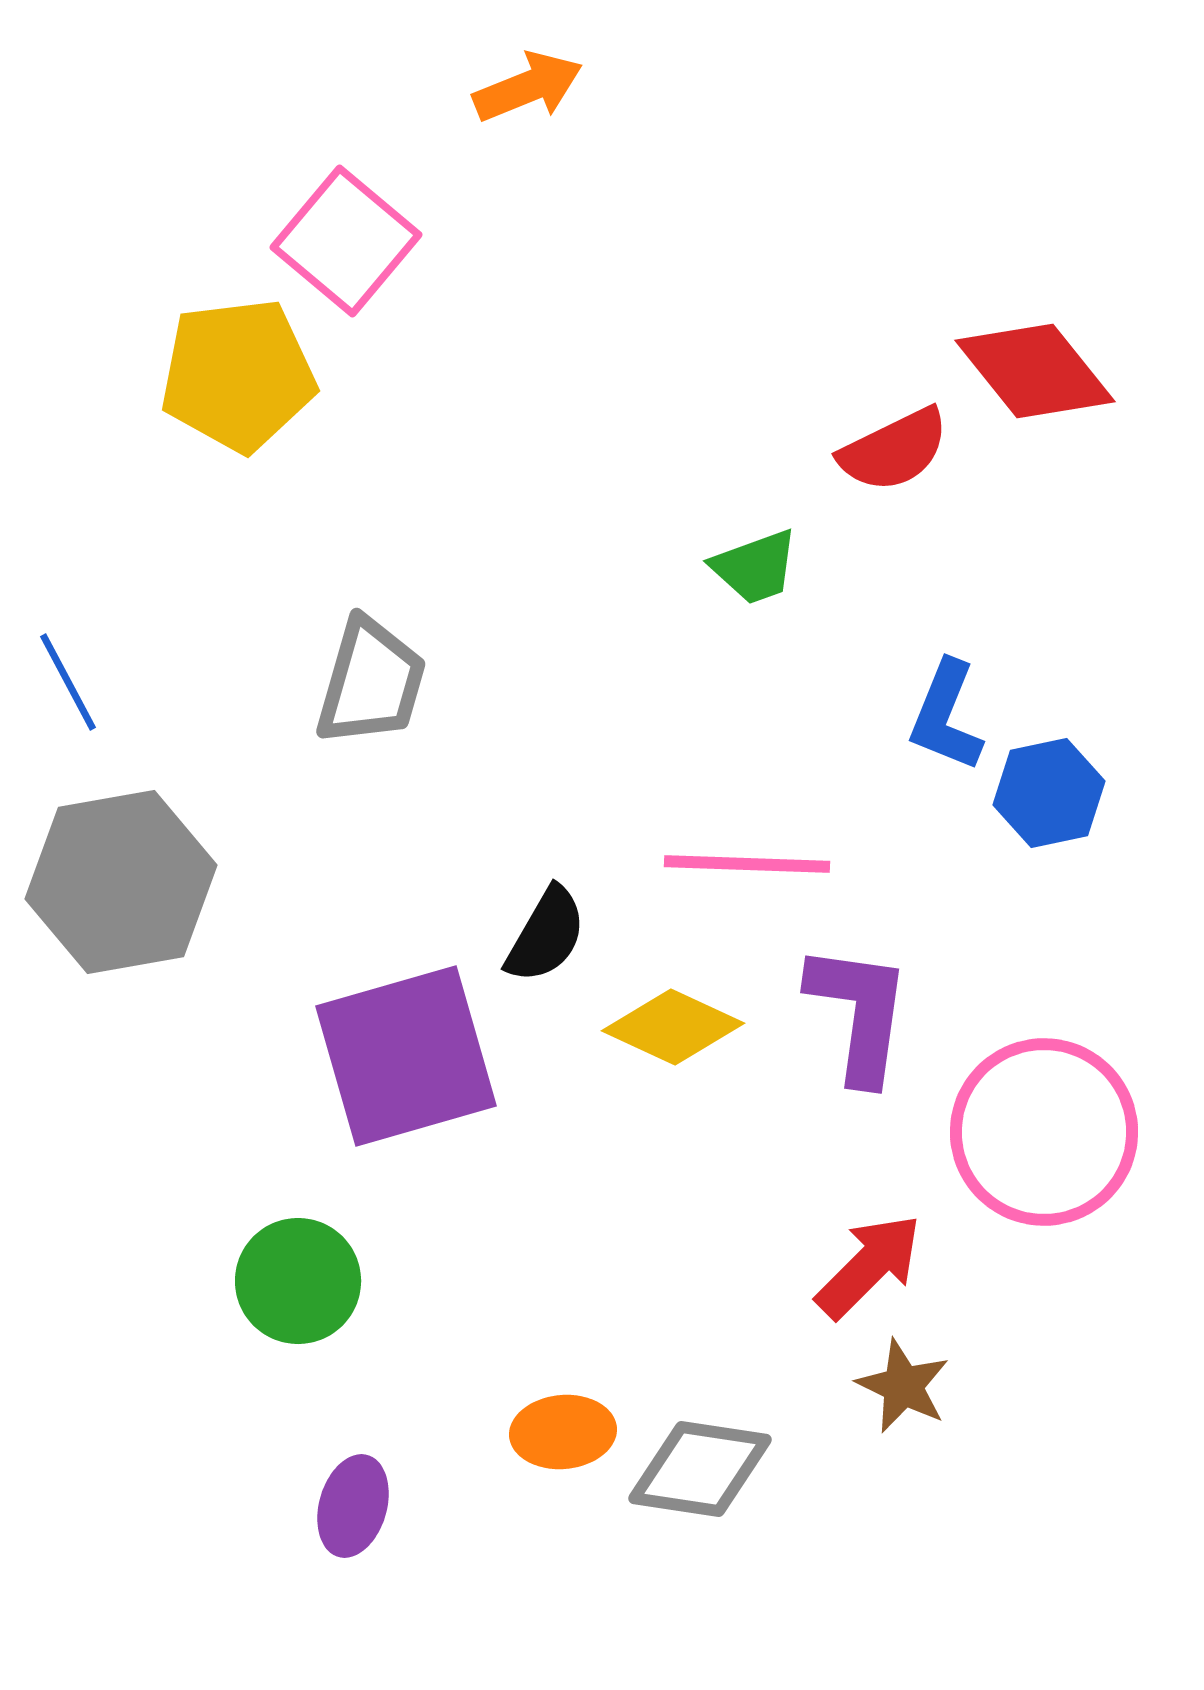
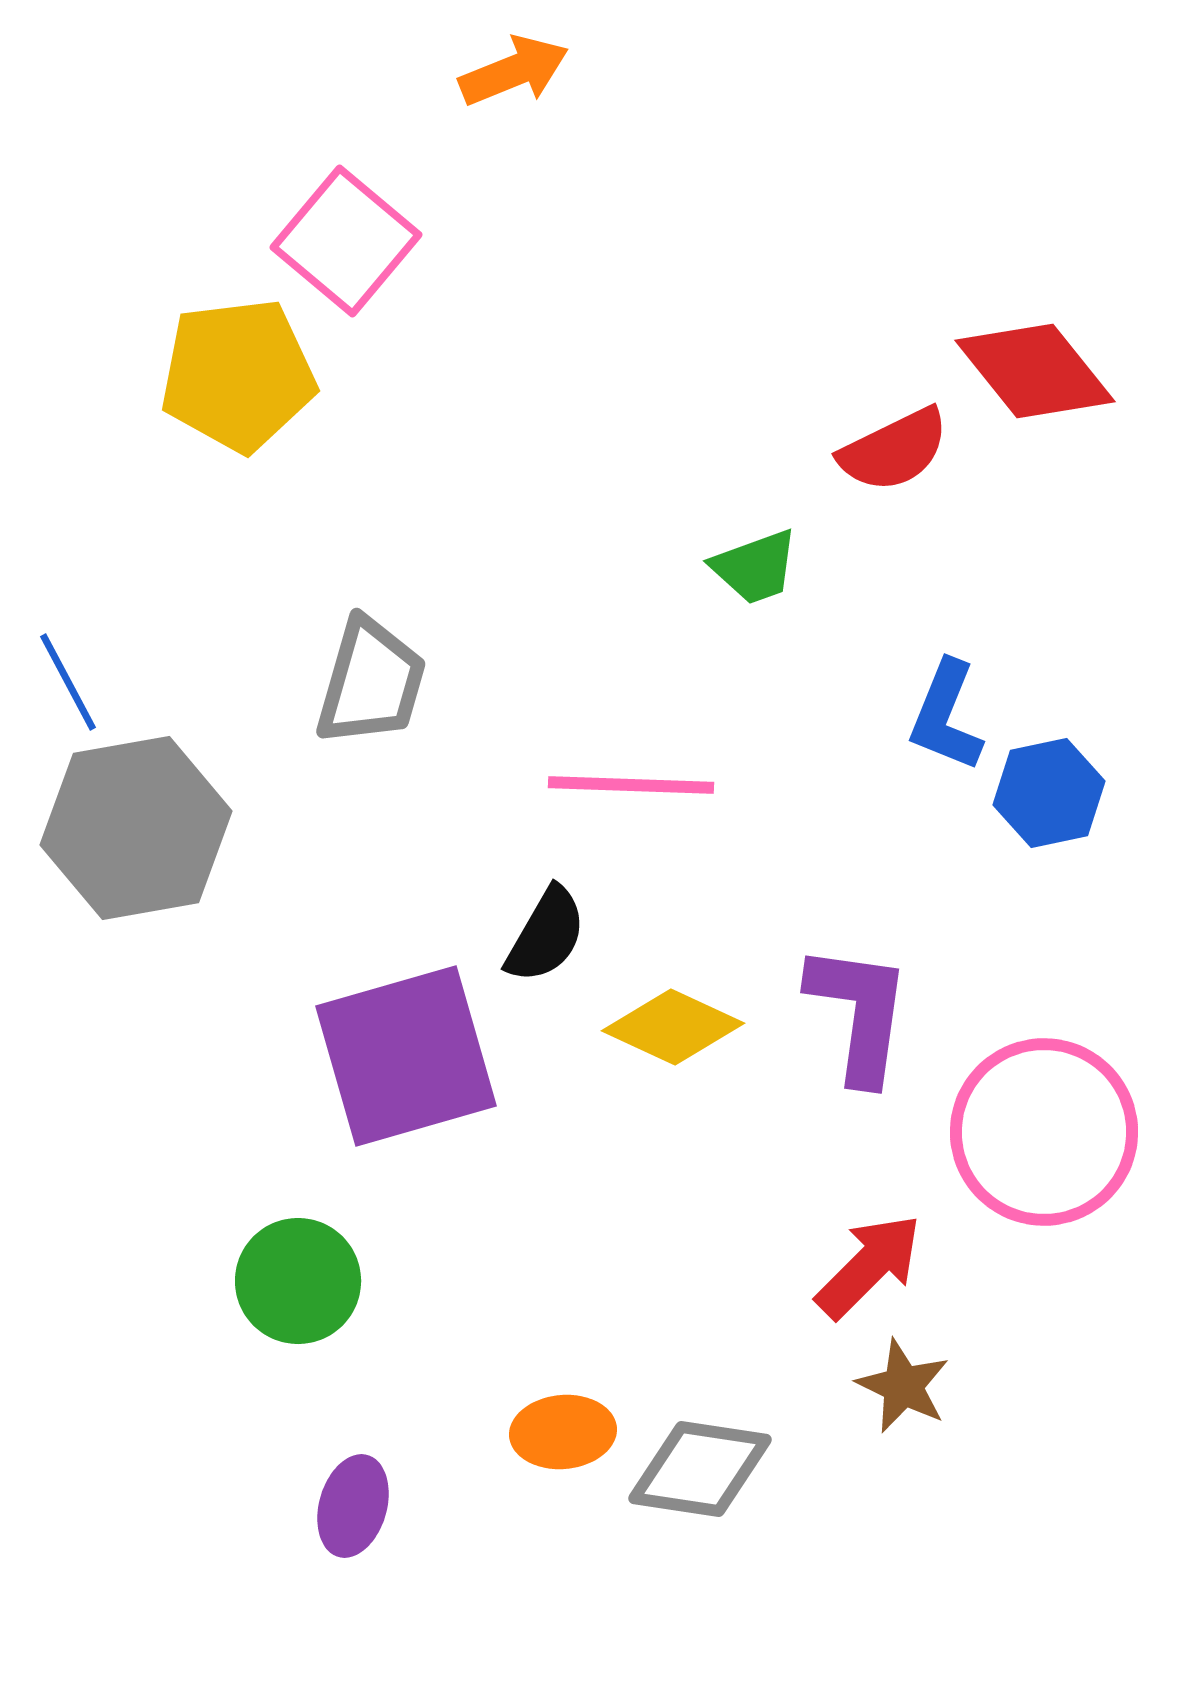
orange arrow: moved 14 px left, 16 px up
pink line: moved 116 px left, 79 px up
gray hexagon: moved 15 px right, 54 px up
